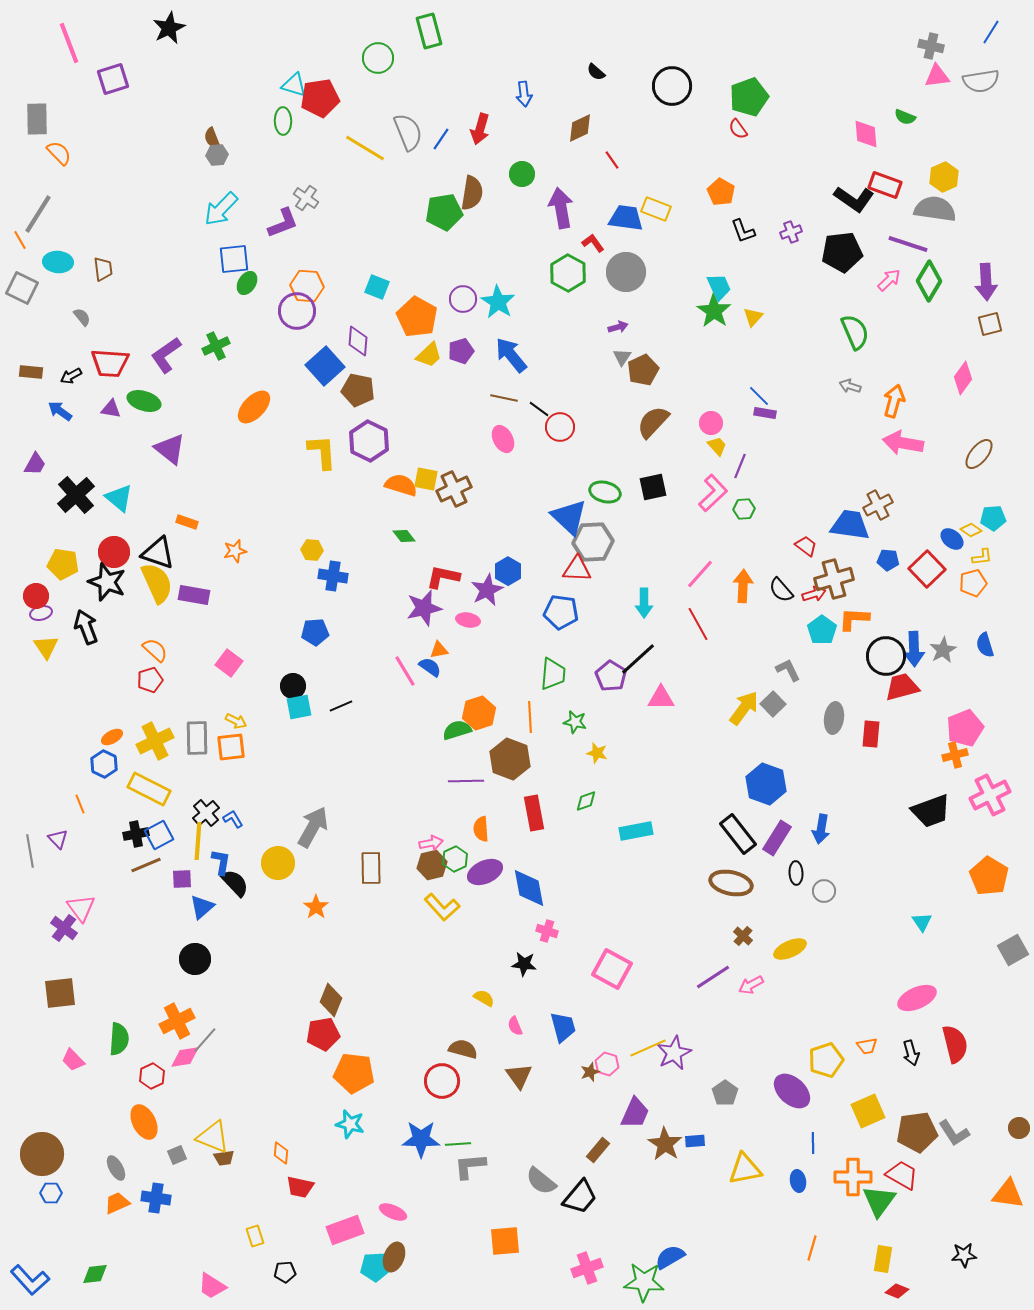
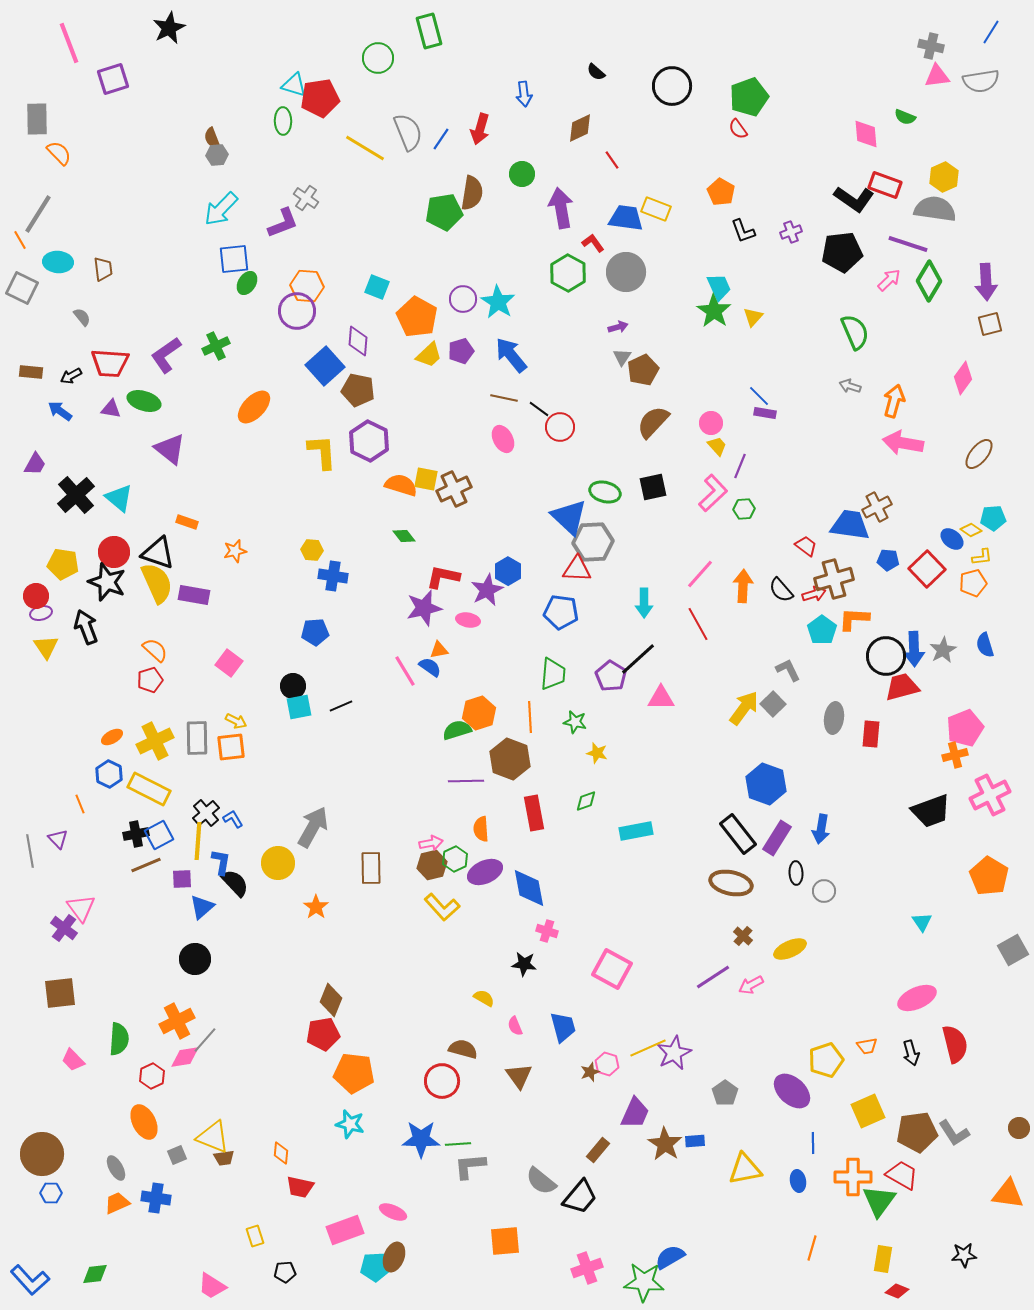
brown cross at (878, 505): moved 1 px left, 2 px down
blue hexagon at (104, 764): moved 5 px right, 10 px down
